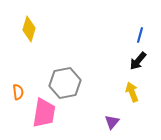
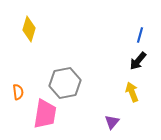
pink trapezoid: moved 1 px right, 1 px down
